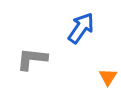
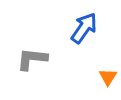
blue arrow: moved 3 px right
